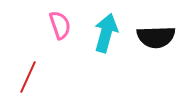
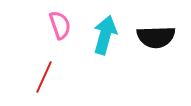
cyan arrow: moved 1 px left, 2 px down
red line: moved 16 px right
